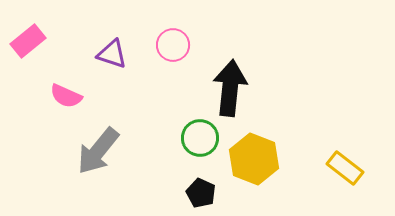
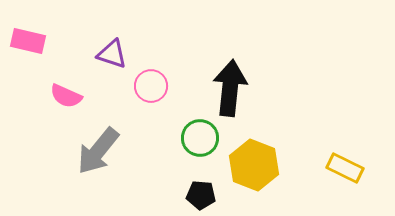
pink rectangle: rotated 52 degrees clockwise
pink circle: moved 22 px left, 41 px down
yellow hexagon: moved 6 px down
yellow rectangle: rotated 12 degrees counterclockwise
black pentagon: moved 2 px down; rotated 20 degrees counterclockwise
